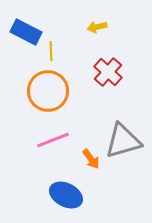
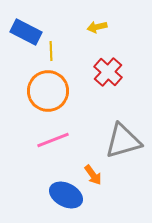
orange arrow: moved 2 px right, 16 px down
